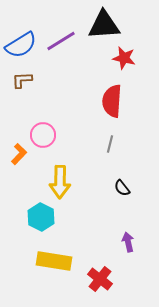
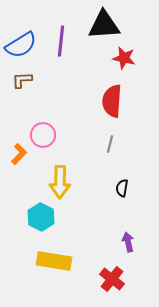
purple line: rotated 52 degrees counterclockwise
black semicircle: rotated 48 degrees clockwise
red cross: moved 12 px right
